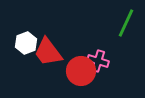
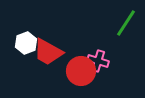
green line: rotated 8 degrees clockwise
red trapezoid: rotated 24 degrees counterclockwise
